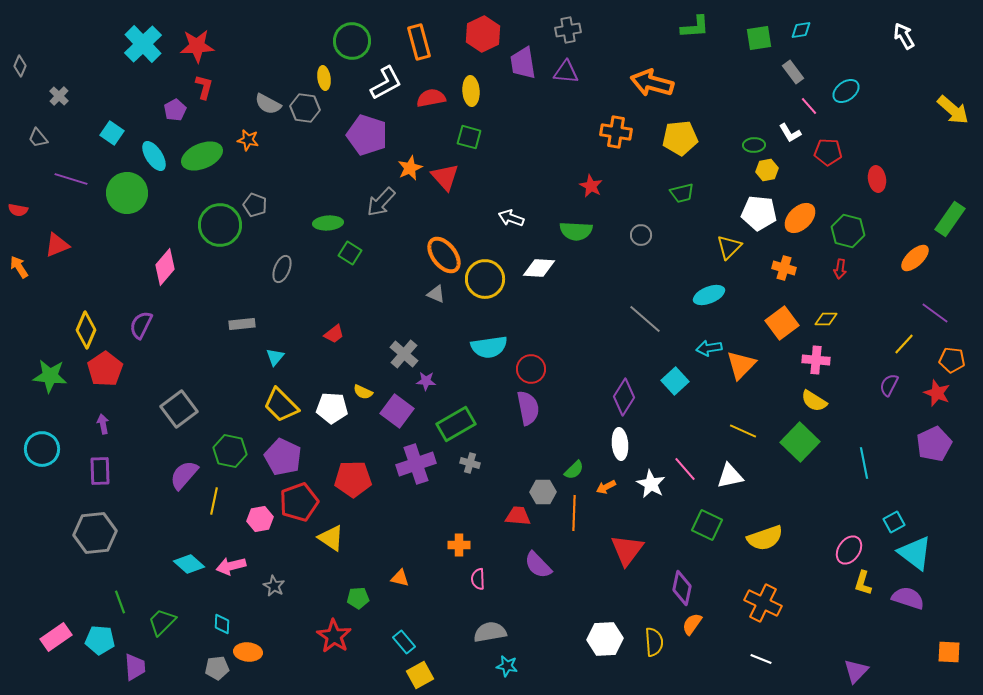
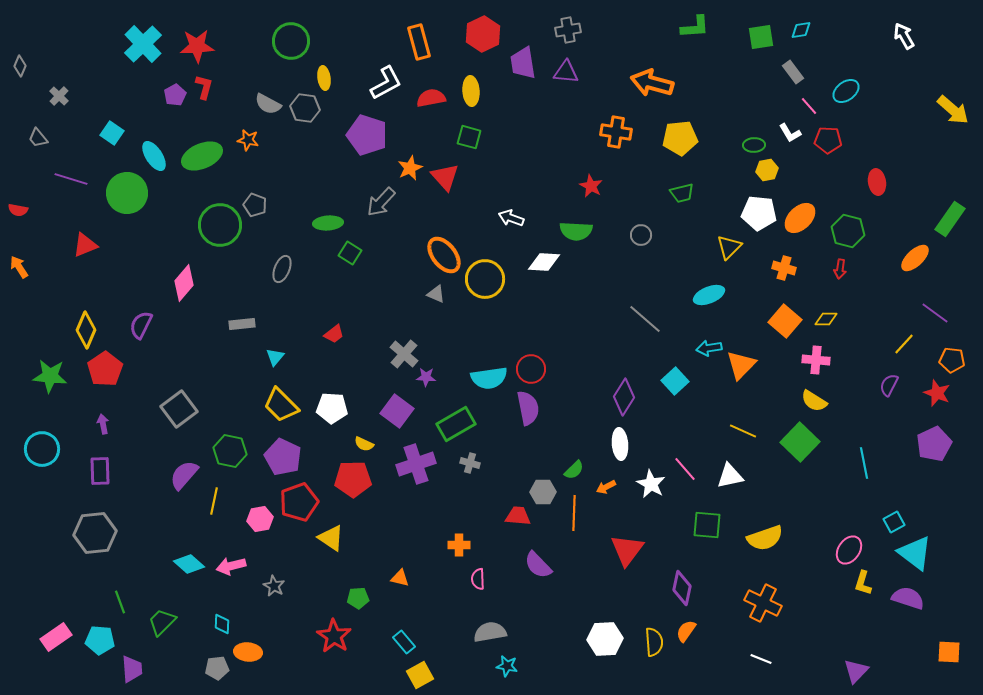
green square at (759, 38): moved 2 px right, 1 px up
green circle at (352, 41): moved 61 px left
purple pentagon at (175, 110): moved 15 px up
red pentagon at (828, 152): moved 12 px up
red ellipse at (877, 179): moved 3 px down
red triangle at (57, 245): moved 28 px right
pink diamond at (165, 267): moved 19 px right, 16 px down
white diamond at (539, 268): moved 5 px right, 6 px up
orange square at (782, 323): moved 3 px right, 2 px up; rotated 12 degrees counterclockwise
cyan semicircle at (489, 347): moved 31 px down
purple star at (426, 381): moved 4 px up
yellow semicircle at (363, 392): moved 1 px right, 52 px down
green square at (707, 525): rotated 20 degrees counterclockwise
orange semicircle at (692, 624): moved 6 px left, 7 px down
purple trapezoid at (135, 667): moved 3 px left, 2 px down
